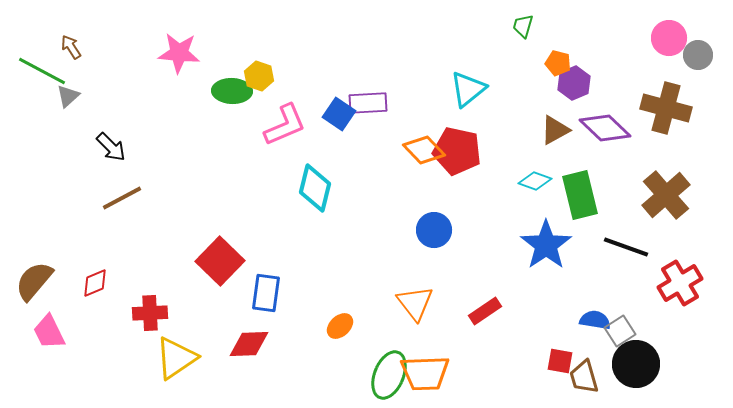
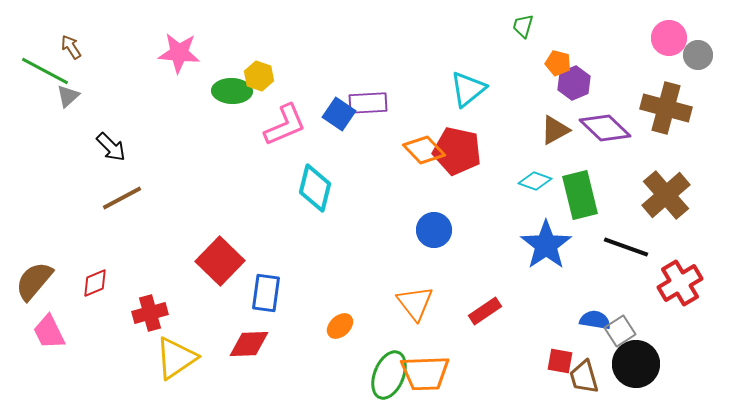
green line at (42, 71): moved 3 px right
red cross at (150, 313): rotated 12 degrees counterclockwise
